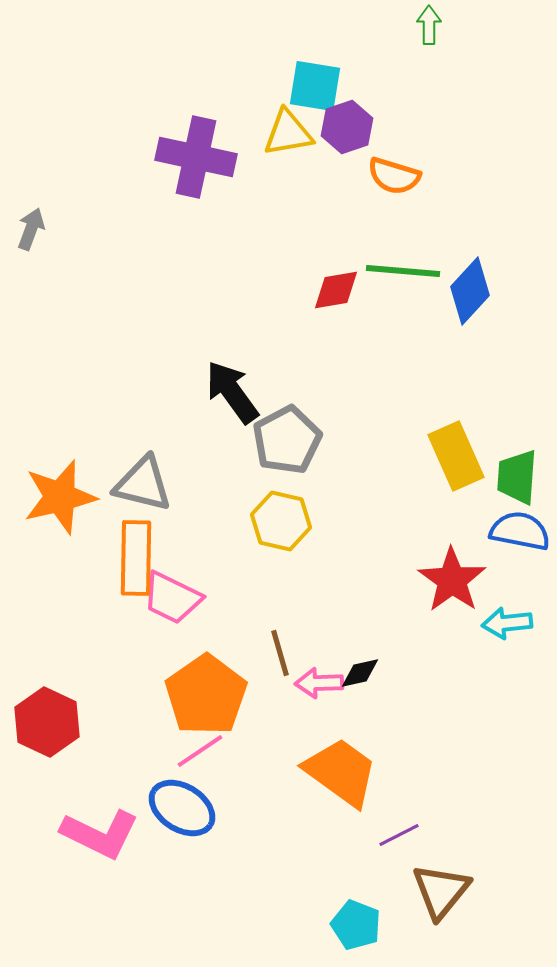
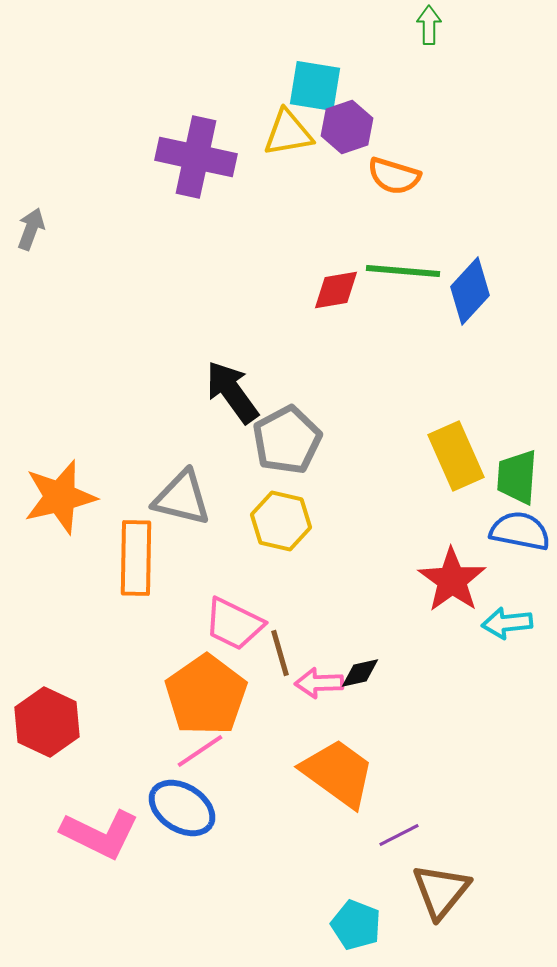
gray triangle: moved 39 px right, 14 px down
pink trapezoid: moved 62 px right, 26 px down
orange trapezoid: moved 3 px left, 1 px down
